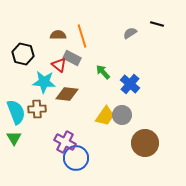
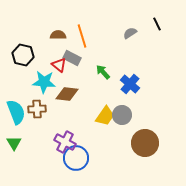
black line: rotated 48 degrees clockwise
black hexagon: moved 1 px down
green triangle: moved 5 px down
